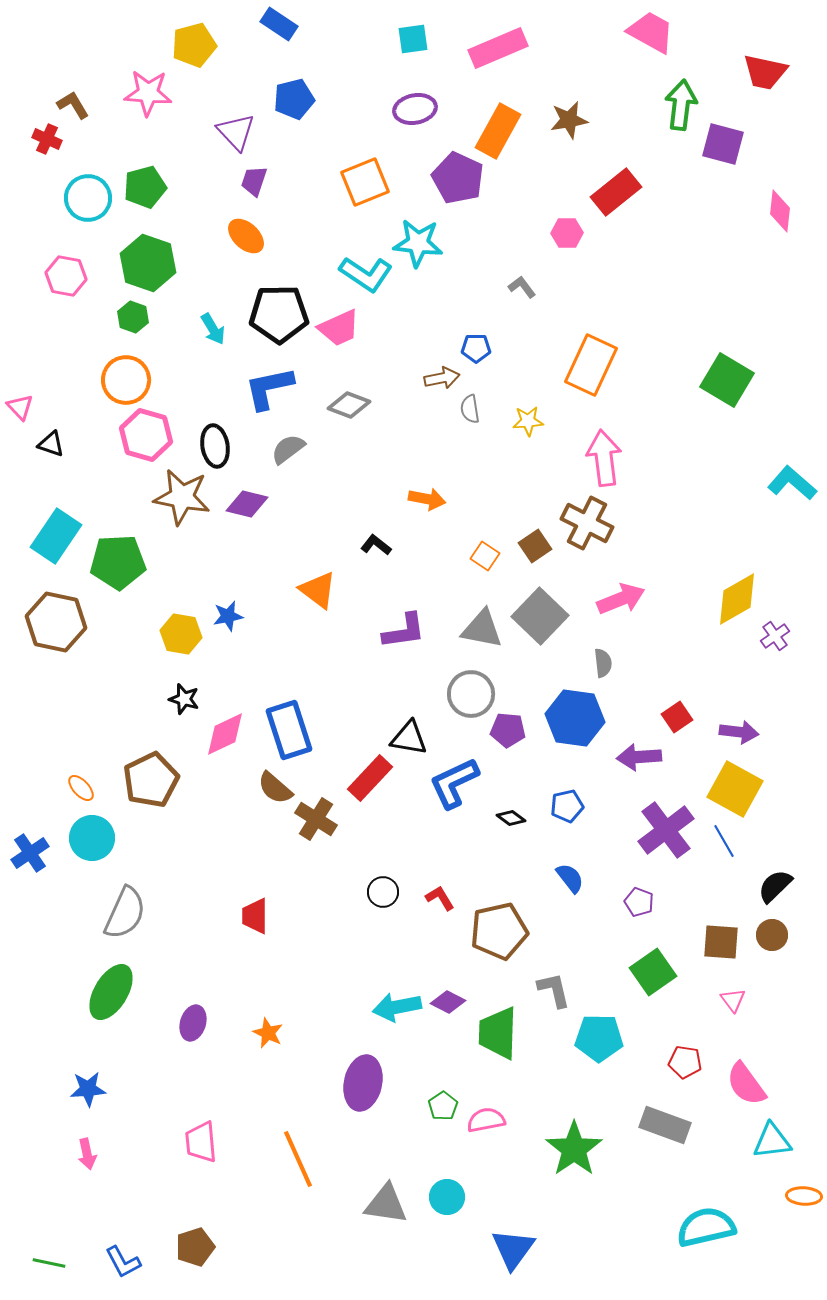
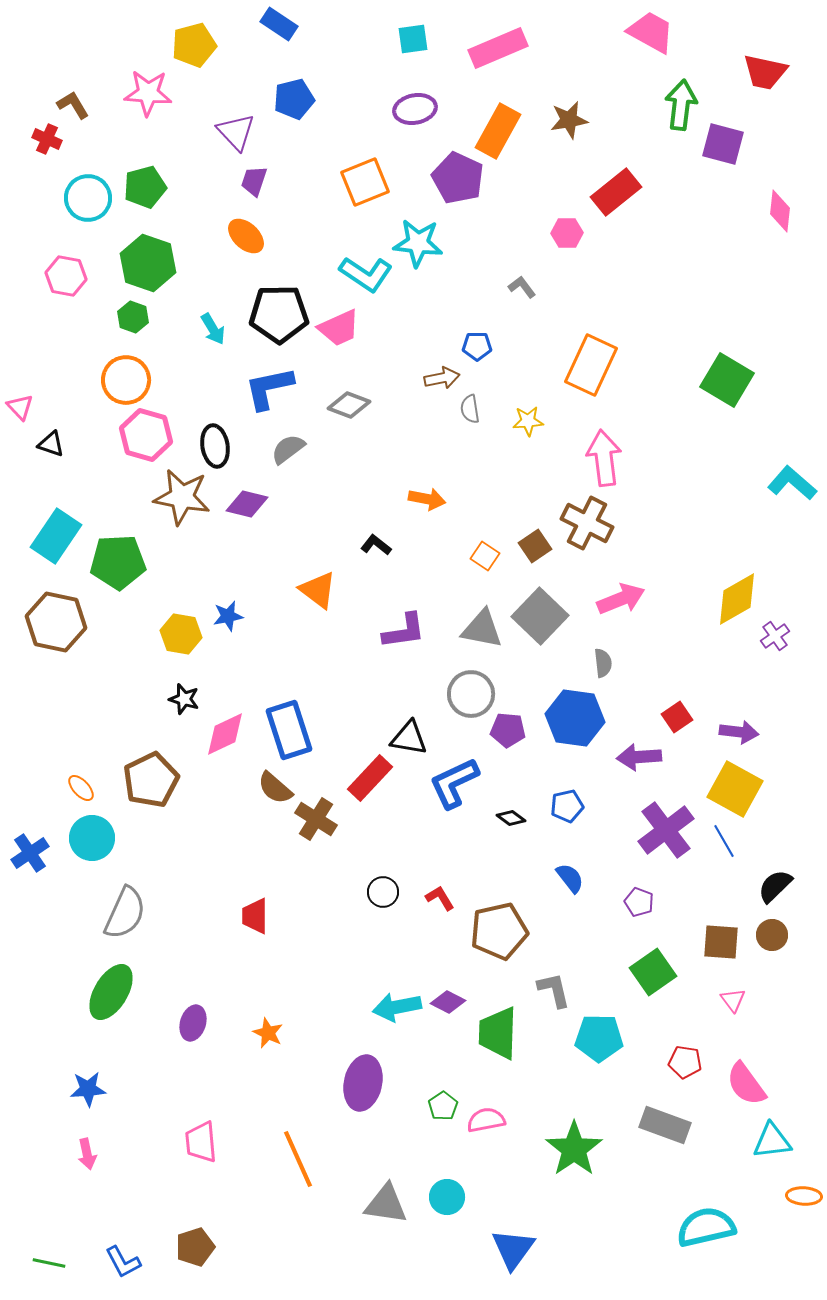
blue pentagon at (476, 348): moved 1 px right, 2 px up
